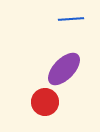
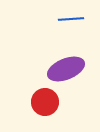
purple ellipse: moved 2 px right; rotated 24 degrees clockwise
